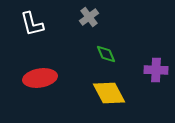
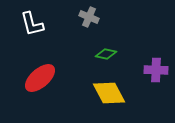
gray cross: rotated 30 degrees counterclockwise
green diamond: rotated 55 degrees counterclockwise
red ellipse: rotated 32 degrees counterclockwise
